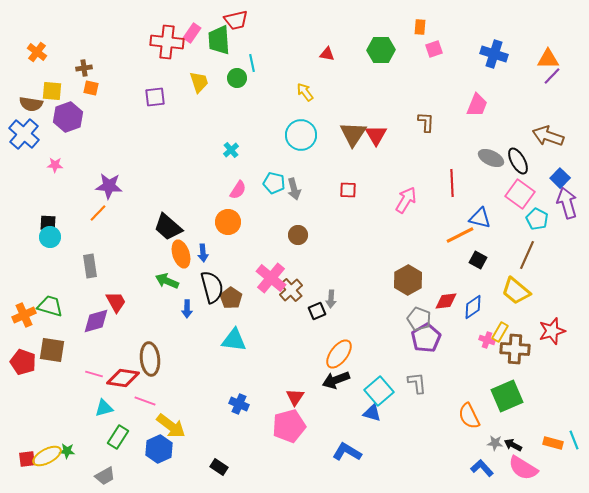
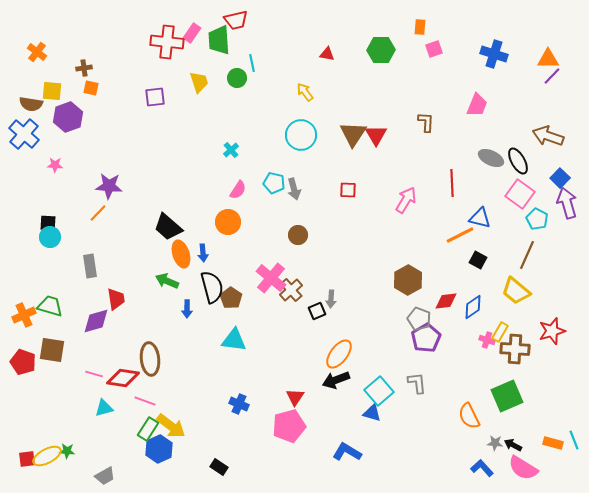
red trapezoid at (116, 302): moved 3 px up; rotated 20 degrees clockwise
green rectangle at (118, 437): moved 30 px right, 8 px up
